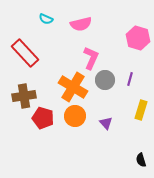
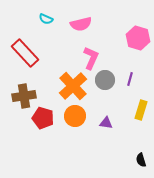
orange cross: moved 1 px up; rotated 16 degrees clockwise
purple triangle: rotated 40 degrees counterclockwise
